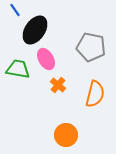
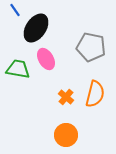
black ellipse: moved 1 px right, 2 px up
orange cross: moved 8 px right, 12 px down
